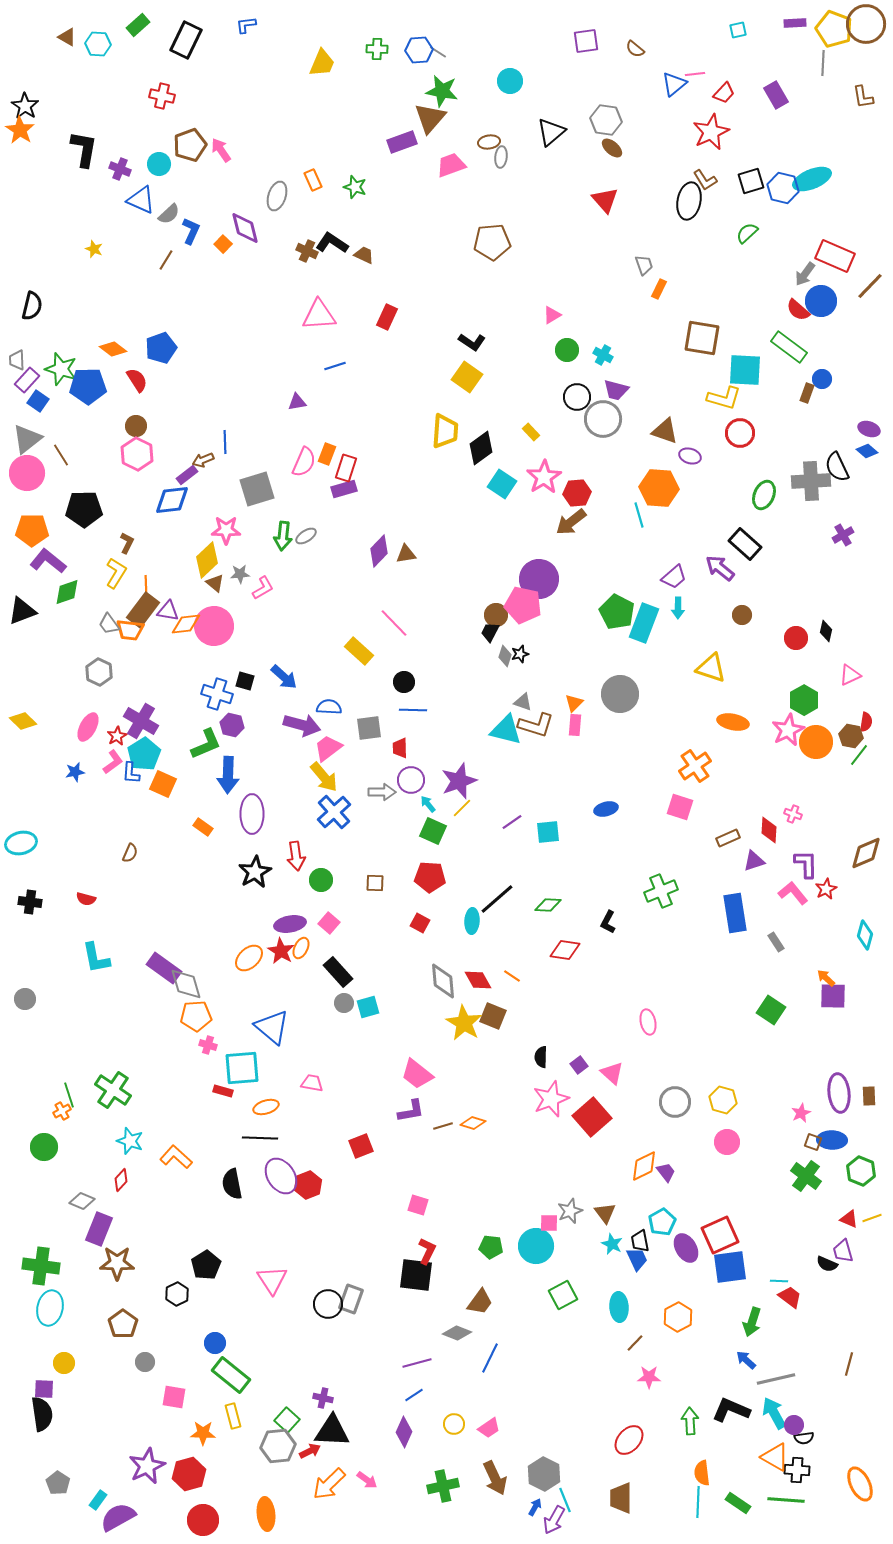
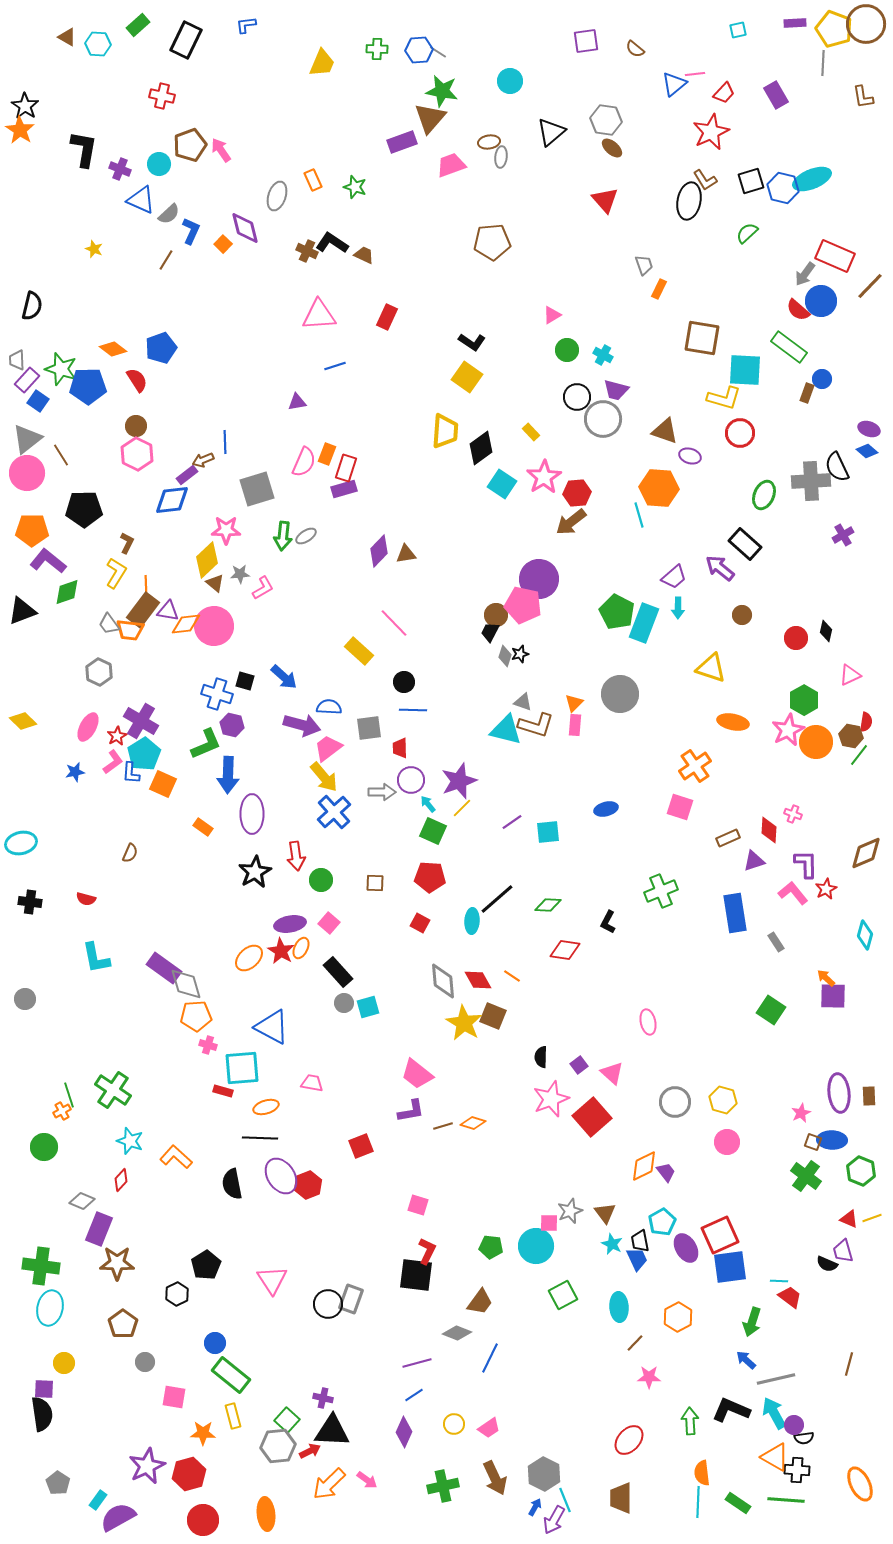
blue triangle at (272, 1027): rotated 12 degrees counterclockwise
